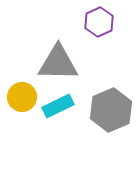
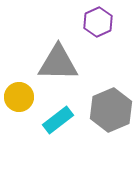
purple hexagon: moved 1 px left
yellow circle: moved 3 px left
cyan rectangle: moved 14 px down; rotated 12 degrees counterclockwise
